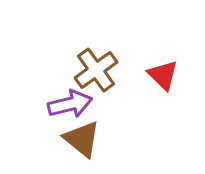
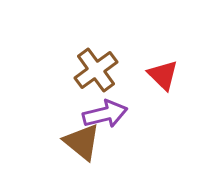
purple arrow: moved 35 px right, 10 px down
brown triangle: moved 3 px down
